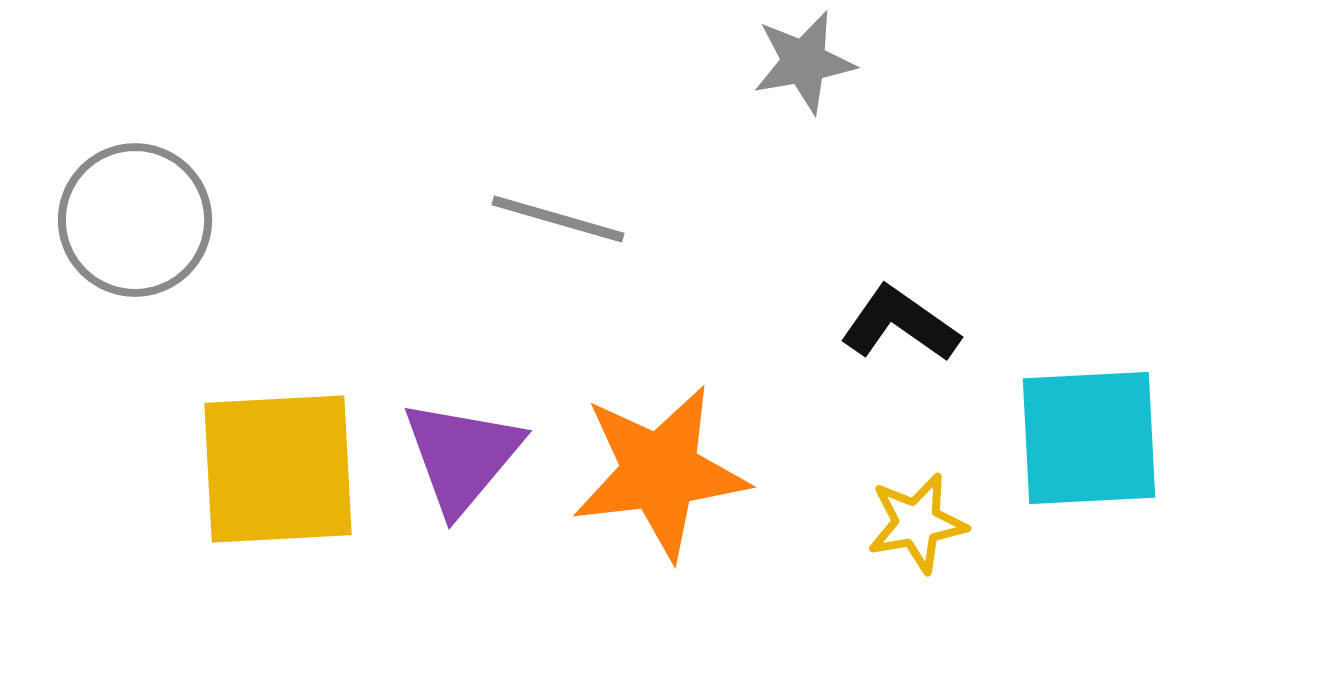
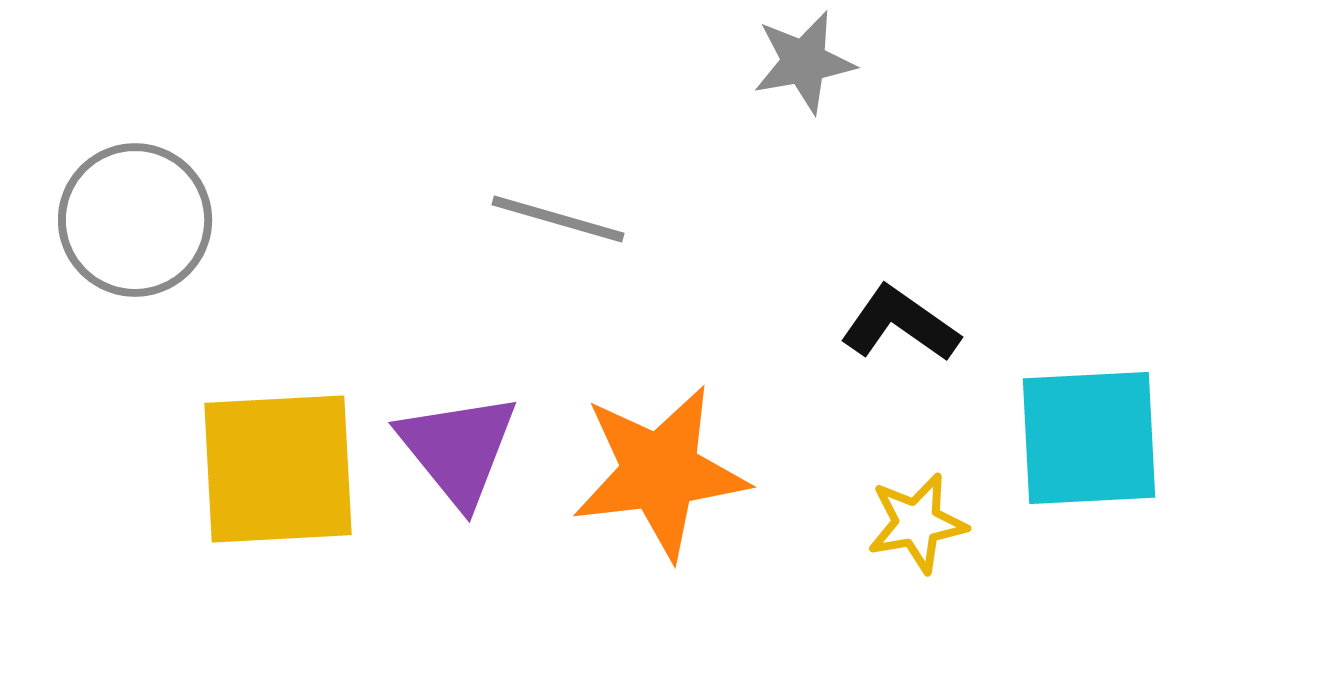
purple triangle: moved 4 px left, 7 px up; rotated 19 degrees counterclockwise
